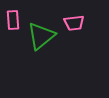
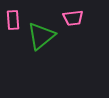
pink trapezoid: moved 1 px left, 5 px up
